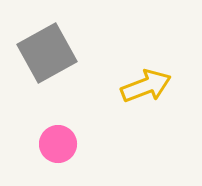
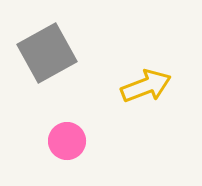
pink circle: moved 9 px right, 3 px up
